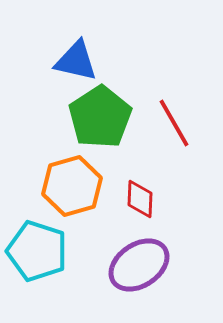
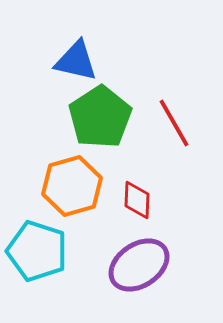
red diamond: moved 3 px left, 1 px down
